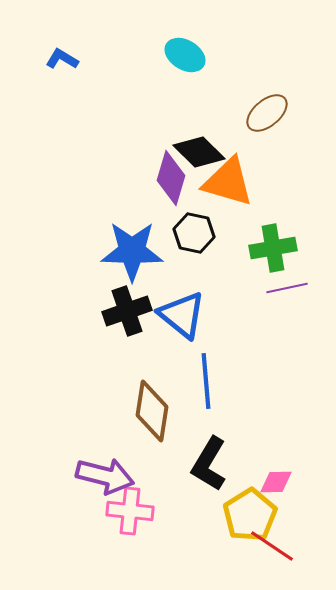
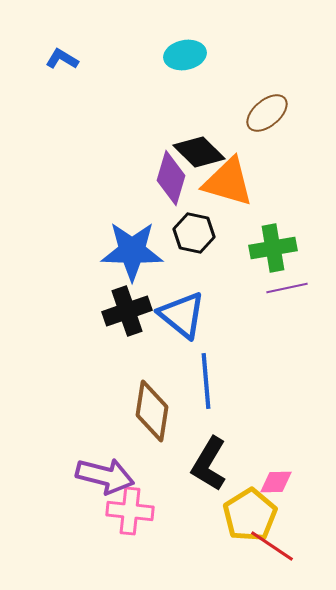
cyan ellipse: rotated 42 degrees counterclockwise
